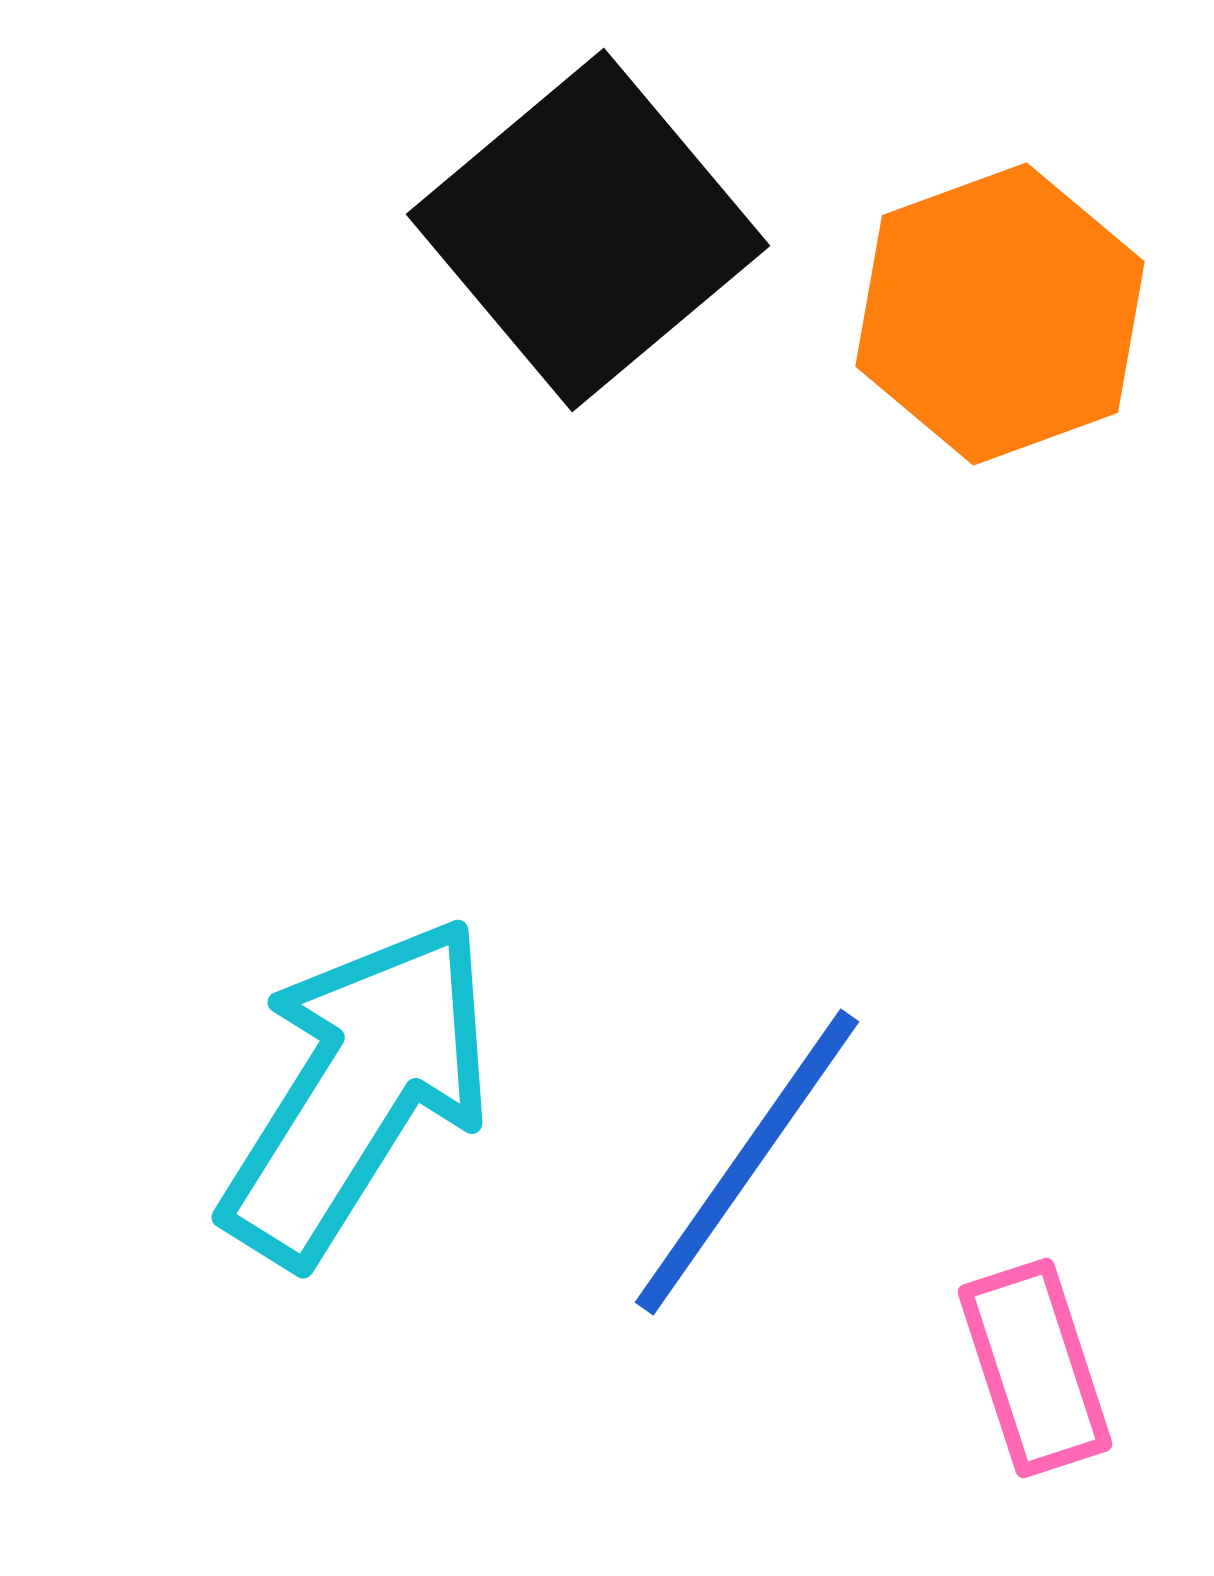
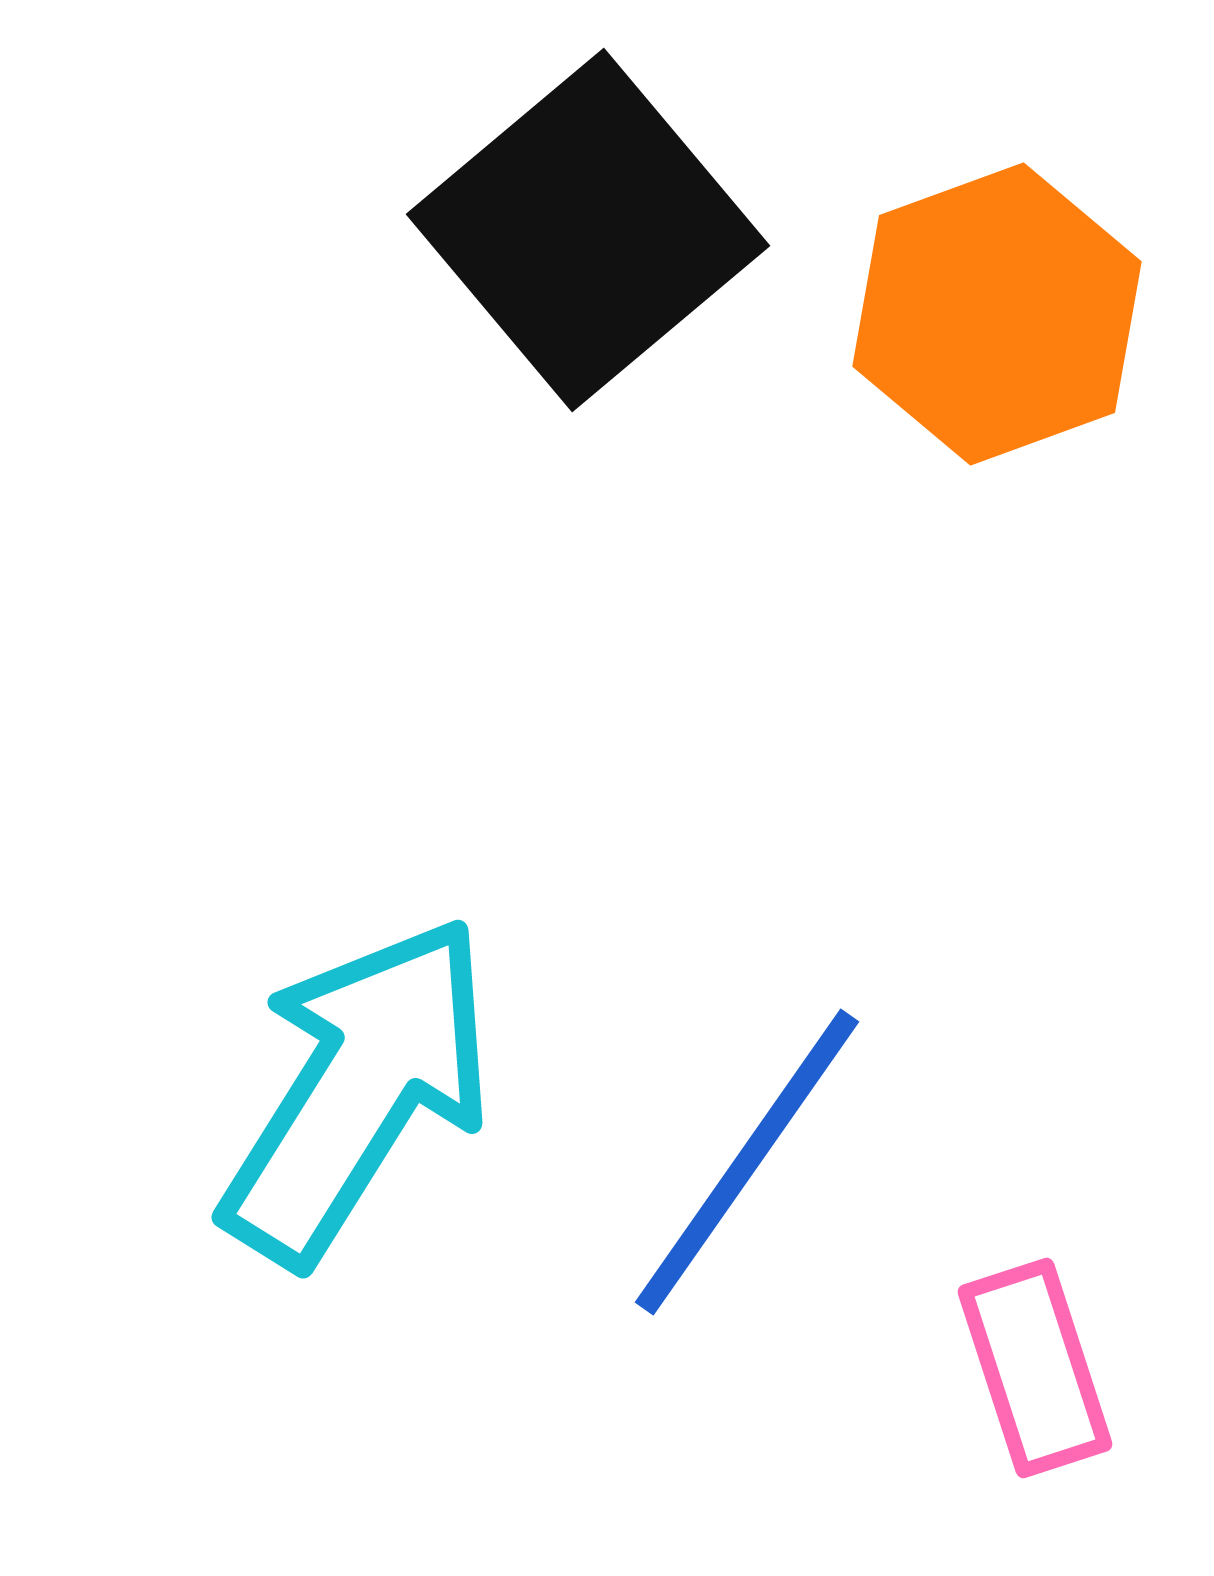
orange hexagon: moved 3 px left
